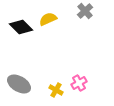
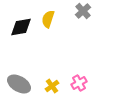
gray cross: moved 2 px left
yellow semicircle: rotated 48 degrees counterclockwise
black diamond: rotated 55 degrees counterclockwise
yellow cross: moved 4 px left, 4 px up; rotated 24 degrees clockwise
